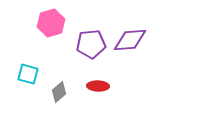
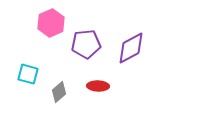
pink hexagon: rotated 8 degrees counterclockwise
purple diamond: moved 1 px right, 8 px down; rotated 24 degrees counterclockwise
purple pentagon: moved 5 px left
